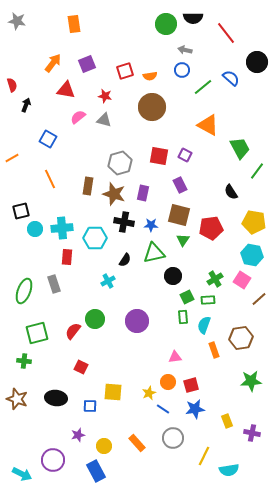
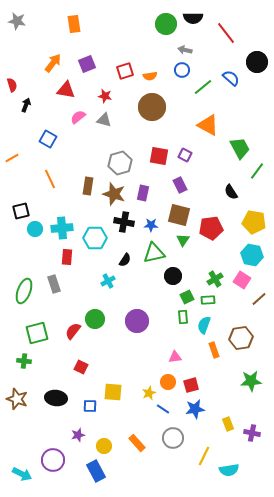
yellow rectangle at (227, 421): moved 1 px right, 3 px down
